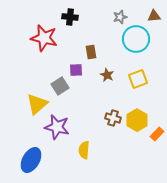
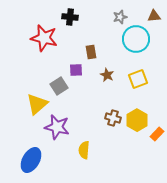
gray square: moved 1 px left
